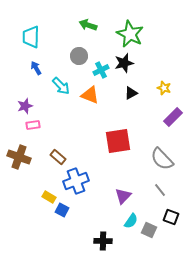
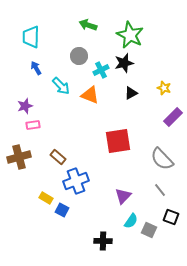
green star: moved 1 px down
brown cross: rotated 35 degrees counterclockwise
yellow rectangle: moved 3 px left, 1 px down
